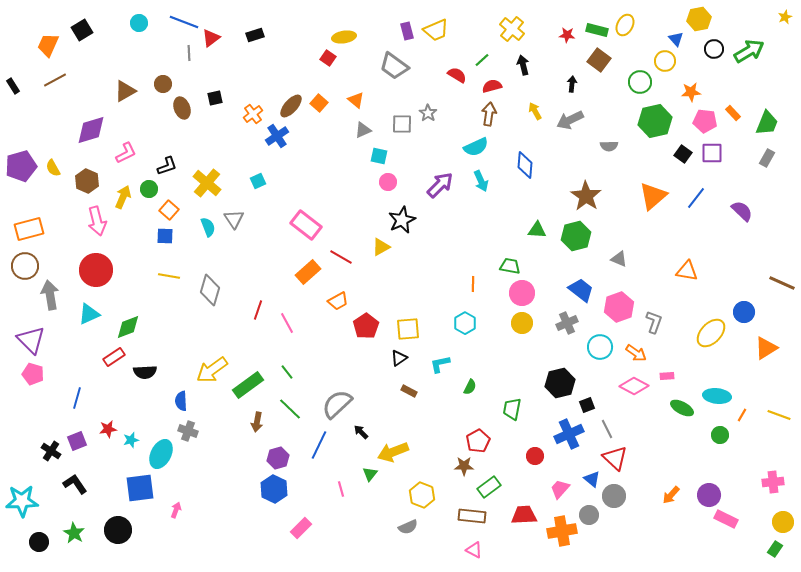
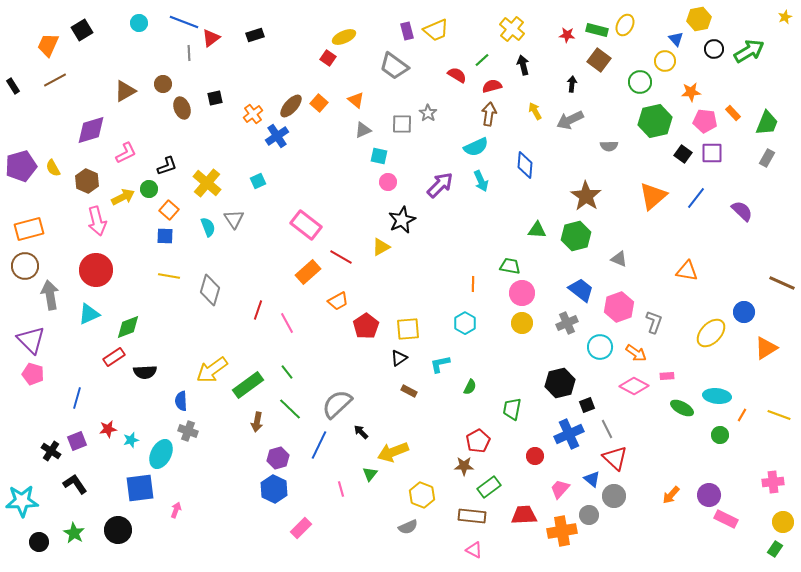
yellow ellipse at (344, 37): rotated 15 degrees counterclockwise
yellow arrow at (123, 197): rotated 40 degrees clockwise
